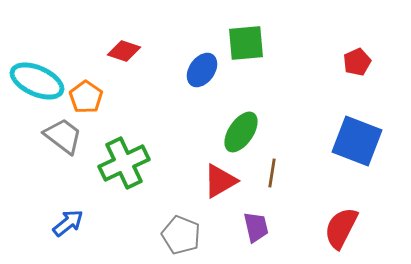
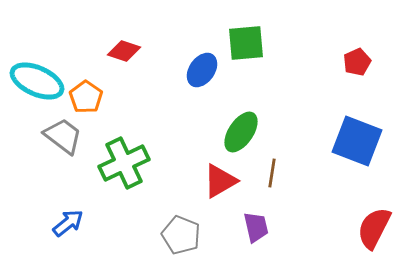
red semicircle: moved 33 px right
